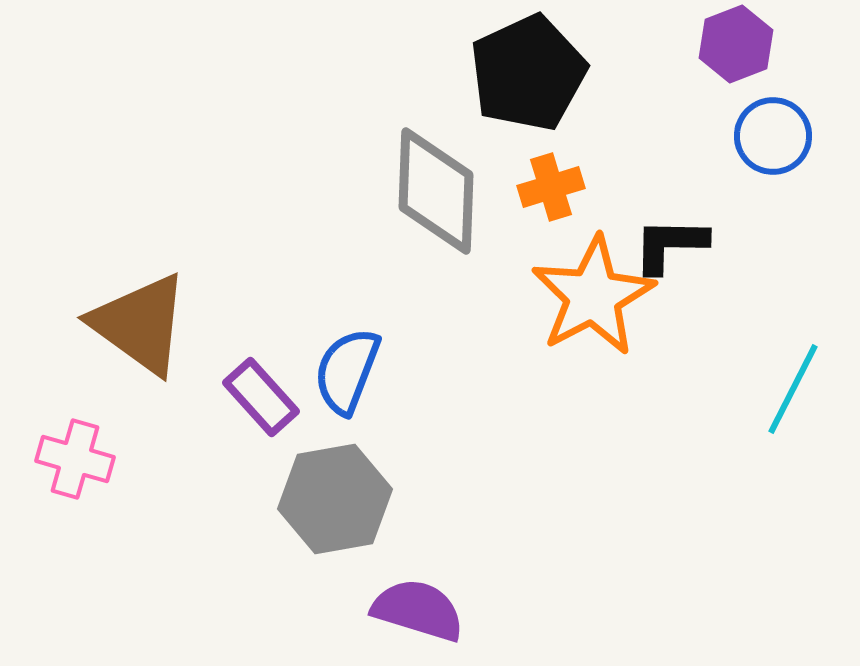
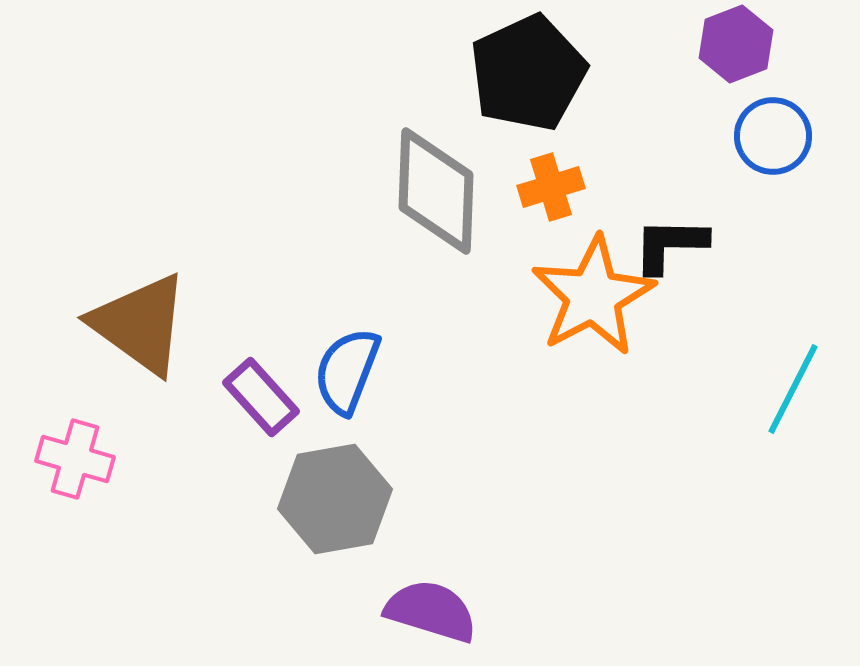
purple semicircle: moved 13 px right, 1 px down
